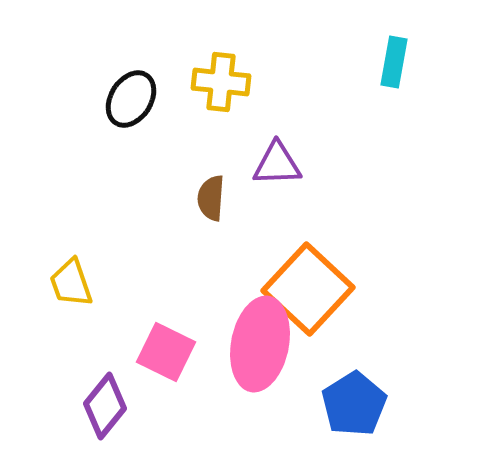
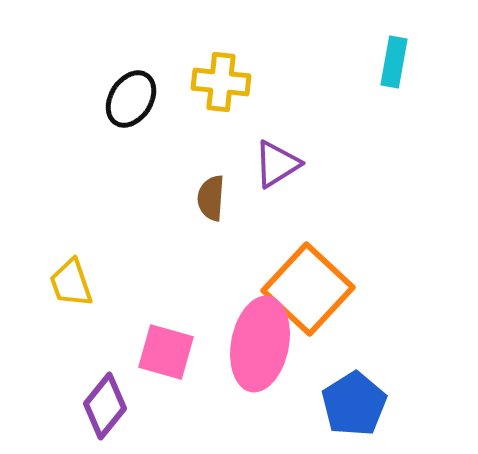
purple triangle: rotated 30 degrees counterclockwise
pink square: rotated 10 degrees counterclockwise
